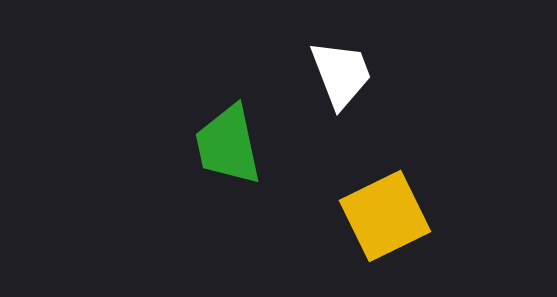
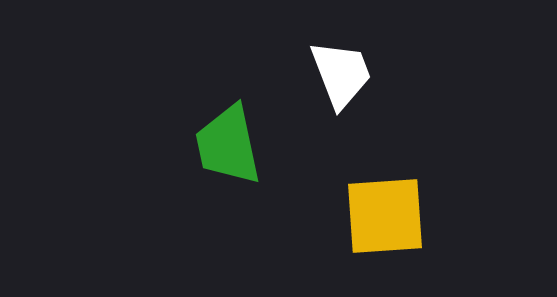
yellow square: rotated 22 degrees clockwise
